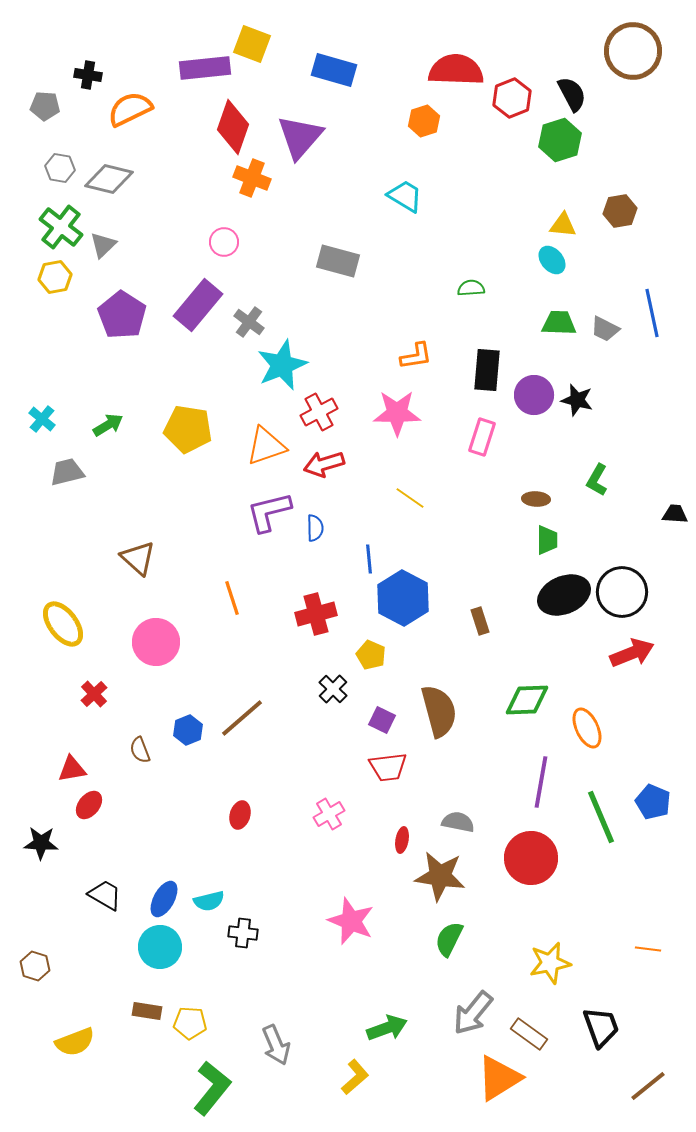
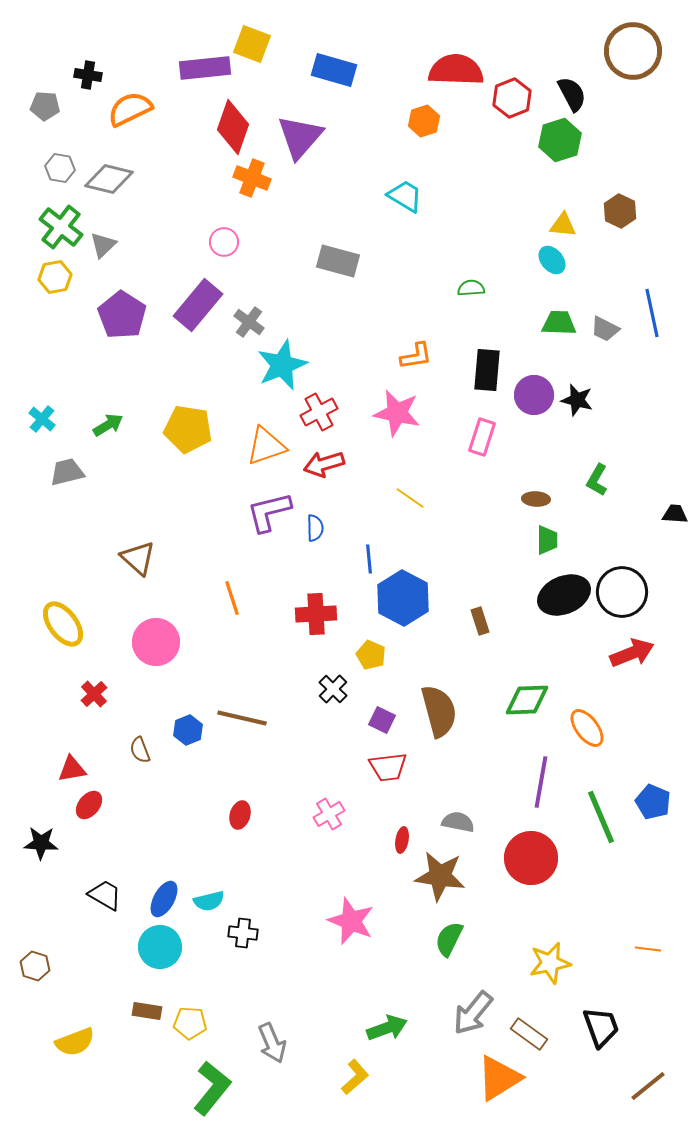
brown hexagon at (620, 211): rotated 24 degrees counterclockwise
pink star at (397, 413): rotated 12 degrees clockwise
red cross at (316, 614): rotated 12 degrees clockwise
brown line at (242, 718): rotated 54 degrees clockwise
orange ellipse at (587, 728): rotated 12 degrees counterclockwise
gray arrow at (276, 1045): moved 4 px left, 2 px up
